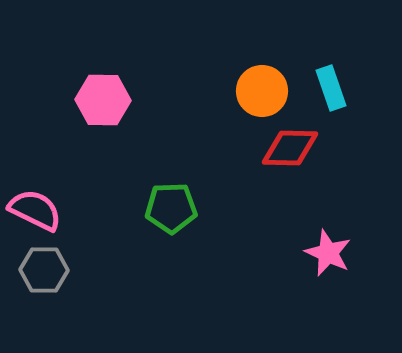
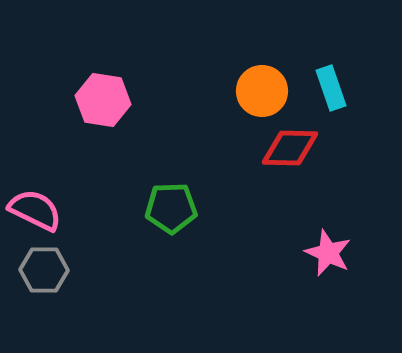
pink hexagon: rotated 8 degrees clockwise
